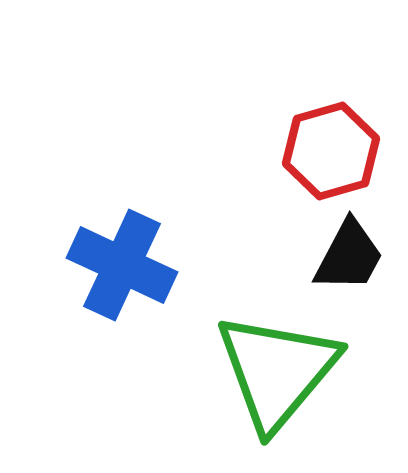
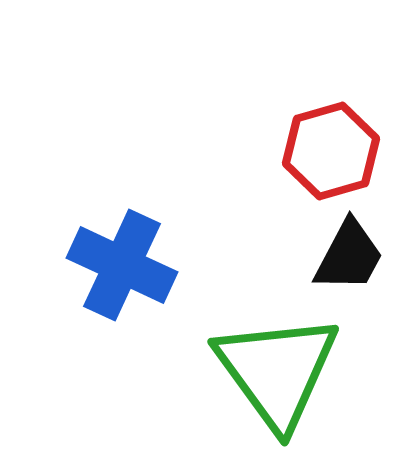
green triangle: rotated 16 degrees counterclockwise
